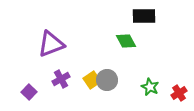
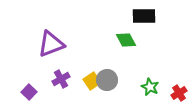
green diamond: moved 1 px up
yellow square: moved 1 px down
